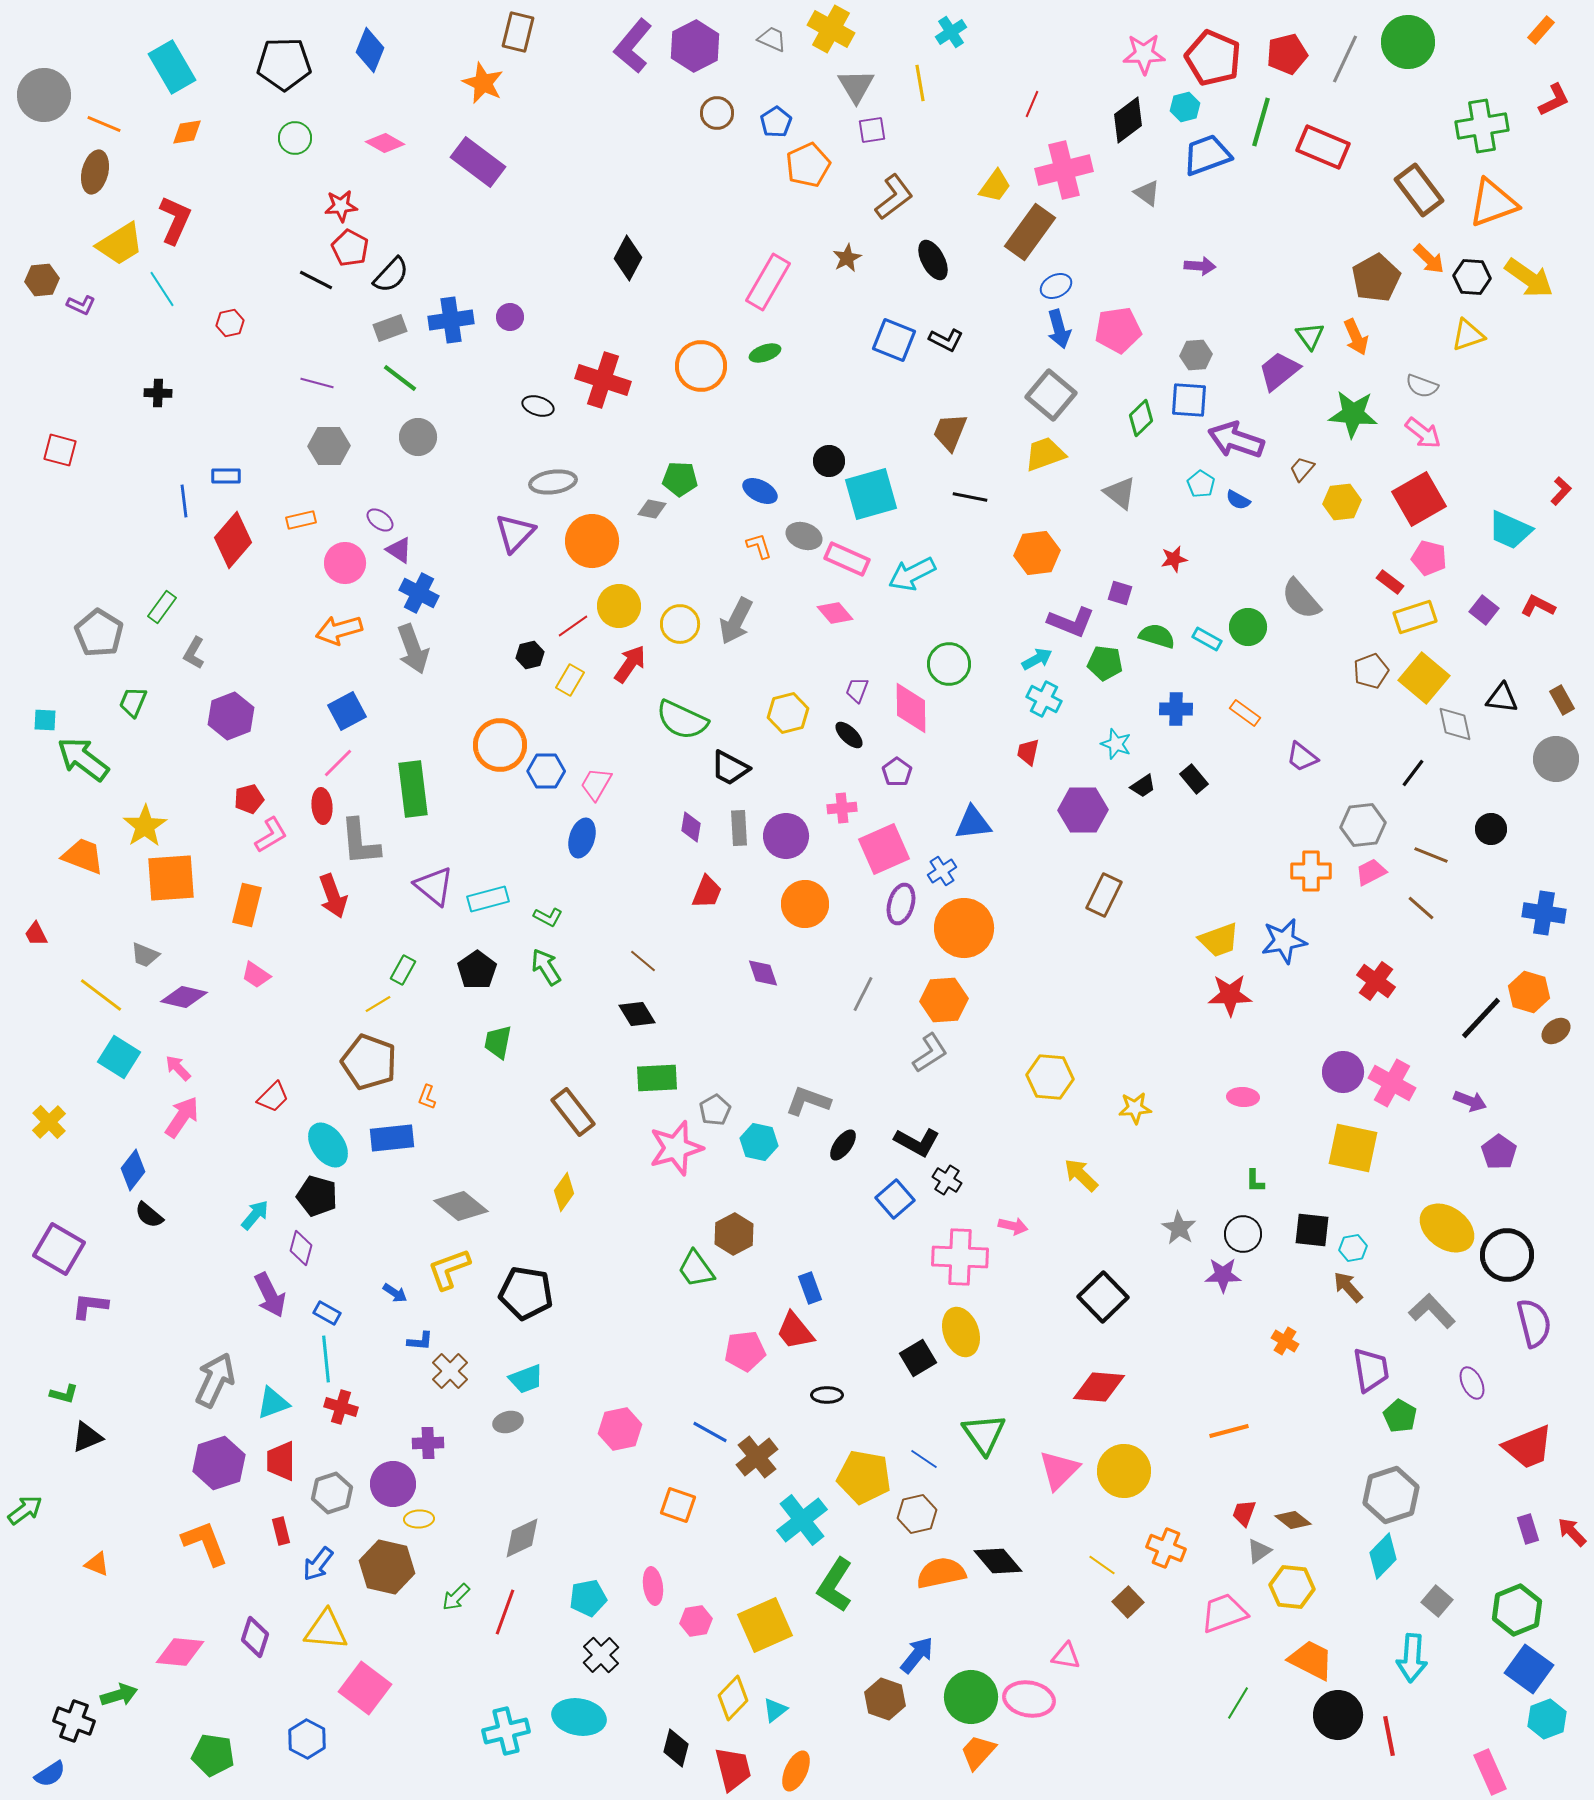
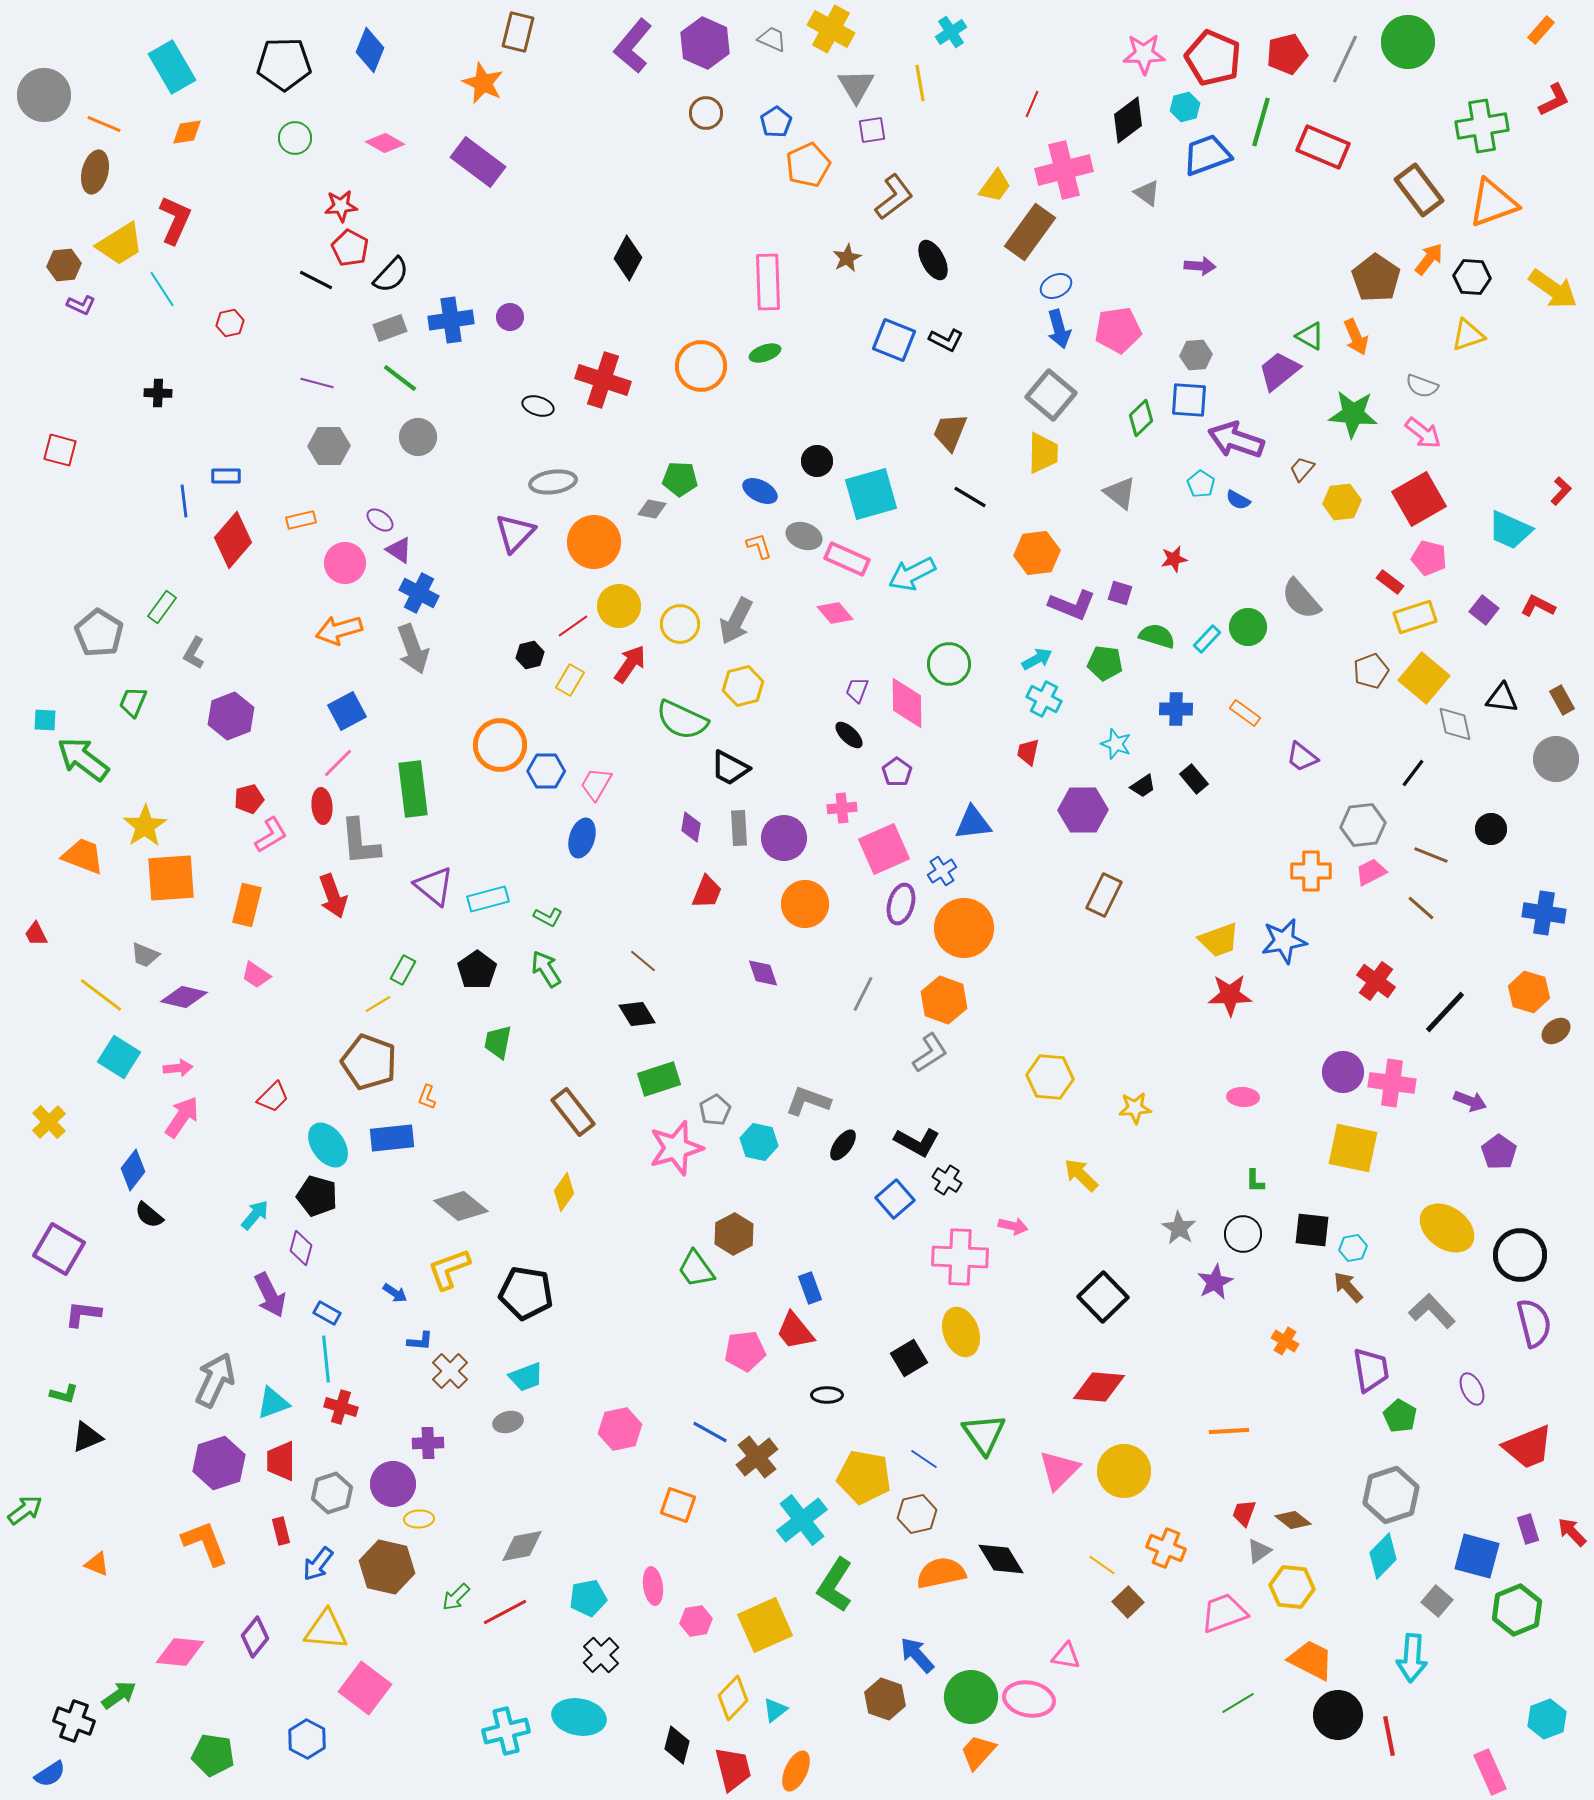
purple hexagon at (695, 46): moved 10 px right, 3 px up; rotated 9 degrees counterclockwise
brown circle at (717, 113): moved 11 px left
orange arrow at (1429, 259): rotated 96 degrees counterclockwise
brown pentagon at (1376, 278): rotated 9 degrees counterclockwise
yellow arrow at (1529, 278): moved 24 px right, 11 px down
brown hexagon at (42, 280): moved 22 px right, 15 px up
pink rectangle at (768, 282): rotated 32 degrees counterclockwise
green triangle at (1310, 336): rotated 24 degrees counterclockwise
yellow trapezoid at (1045, 454): moved 2 px left, 1 px up; rotated 111 degrees clockwise
black circle at (829, 461): moved 12 px left
black line at (970, 497): rotated 20 degrees clockwise
orange circle at (592, 541): moved 2 px right, 1 px down
purple L-shape at (1071, 622): moved 1 px right, 17 px up
cyan rectangle at (1207, 639): rotated 76 degrees counterclockwise
pink diamond at (911, 708): moved 4 px left, 5 px up
yellow hexagon at (788, 713): moved 45 px left, 27 px up
purple circle at (786, 836): moved 2 px left, 2 px down
green arrow at (546, 967): moved 2 px down
orange hexagon at (944, 1000): rotated 24 degrees clockwise
black line at (1481, 1018): moved 36 px left, 6 px up
pink arrow at (178, 1068): rotated 128 degrees clockwise
green rectangle at (657, 1078): moved 2 px right, 1 px down; rotated 15 degrees counterclockwise
pink cross at (1392, 1083): rotated 21 degrees counterclockwise
black circle at (1507, 1255): moved 13 px right
purple star at (1223, 1275): moved 8 px left, 7 px down; rotated 27 degrees counterclockwise
purple L-shape at (90, 1306): moved 7 px left, 8 px down
black square at (918, 1358): moved 9 px left
cyan trapezoid at (526, 1379): moved 2 px up
purple ellipse at (1472, 1383): moved 6 px down
orange line at (1229, 1431): rotated 12 degrees clockwise
gray diamond at (522, 1538): moved 8 px down; rotated 15 degrees clockwise
black diamond at (998, 1561): moved 3 px right, 2 px up; rotated 9 degrees clockwise
red line at (505, 1612): rotated 42 degrees clockwise
purple diamond at (255, 1637): rotated 21 degrees clockwise
blue arrow at (917, 1655): rotated 81 degrees counterclockwise
blue square at (1529, 1669): moved 52 px left, 113 px up; rotated 21 degrees counterclockwise
green arrow at (119, 1695): rotated 18 degrees counterclockwise
green line at (1238, 1703): rotated 28 degrees clockwise
black diamond at (676, 1748): moved 1 px right, 3 px up
